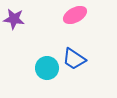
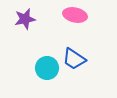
pink ellipse: rotated 40 degrees clockwise
purple star: moved 11 px right; rotated 20 degrees counterclockwise
